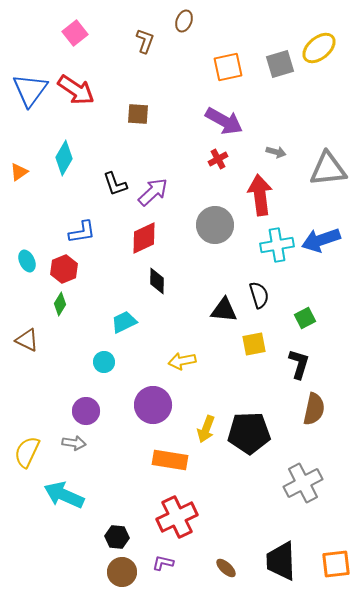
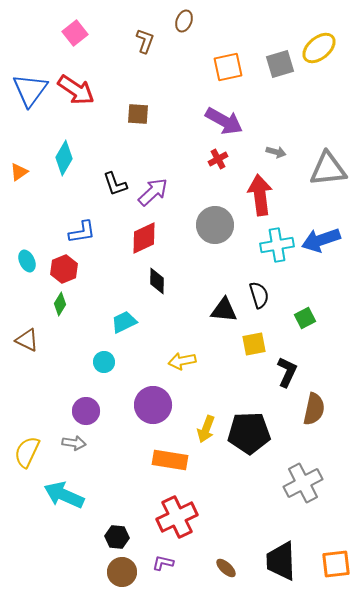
black L-shape at (299, 364): moved 12 px left, 8 px down; rotated 8 degrees clockwise
